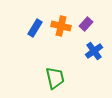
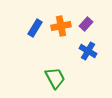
orange cross: rotated 24 degrees counterclockwise
blue cross: moved 6 px left; rotated 24 degrees counterclockwise
green trapezoid: rotated 15 degrees counterclockwise
